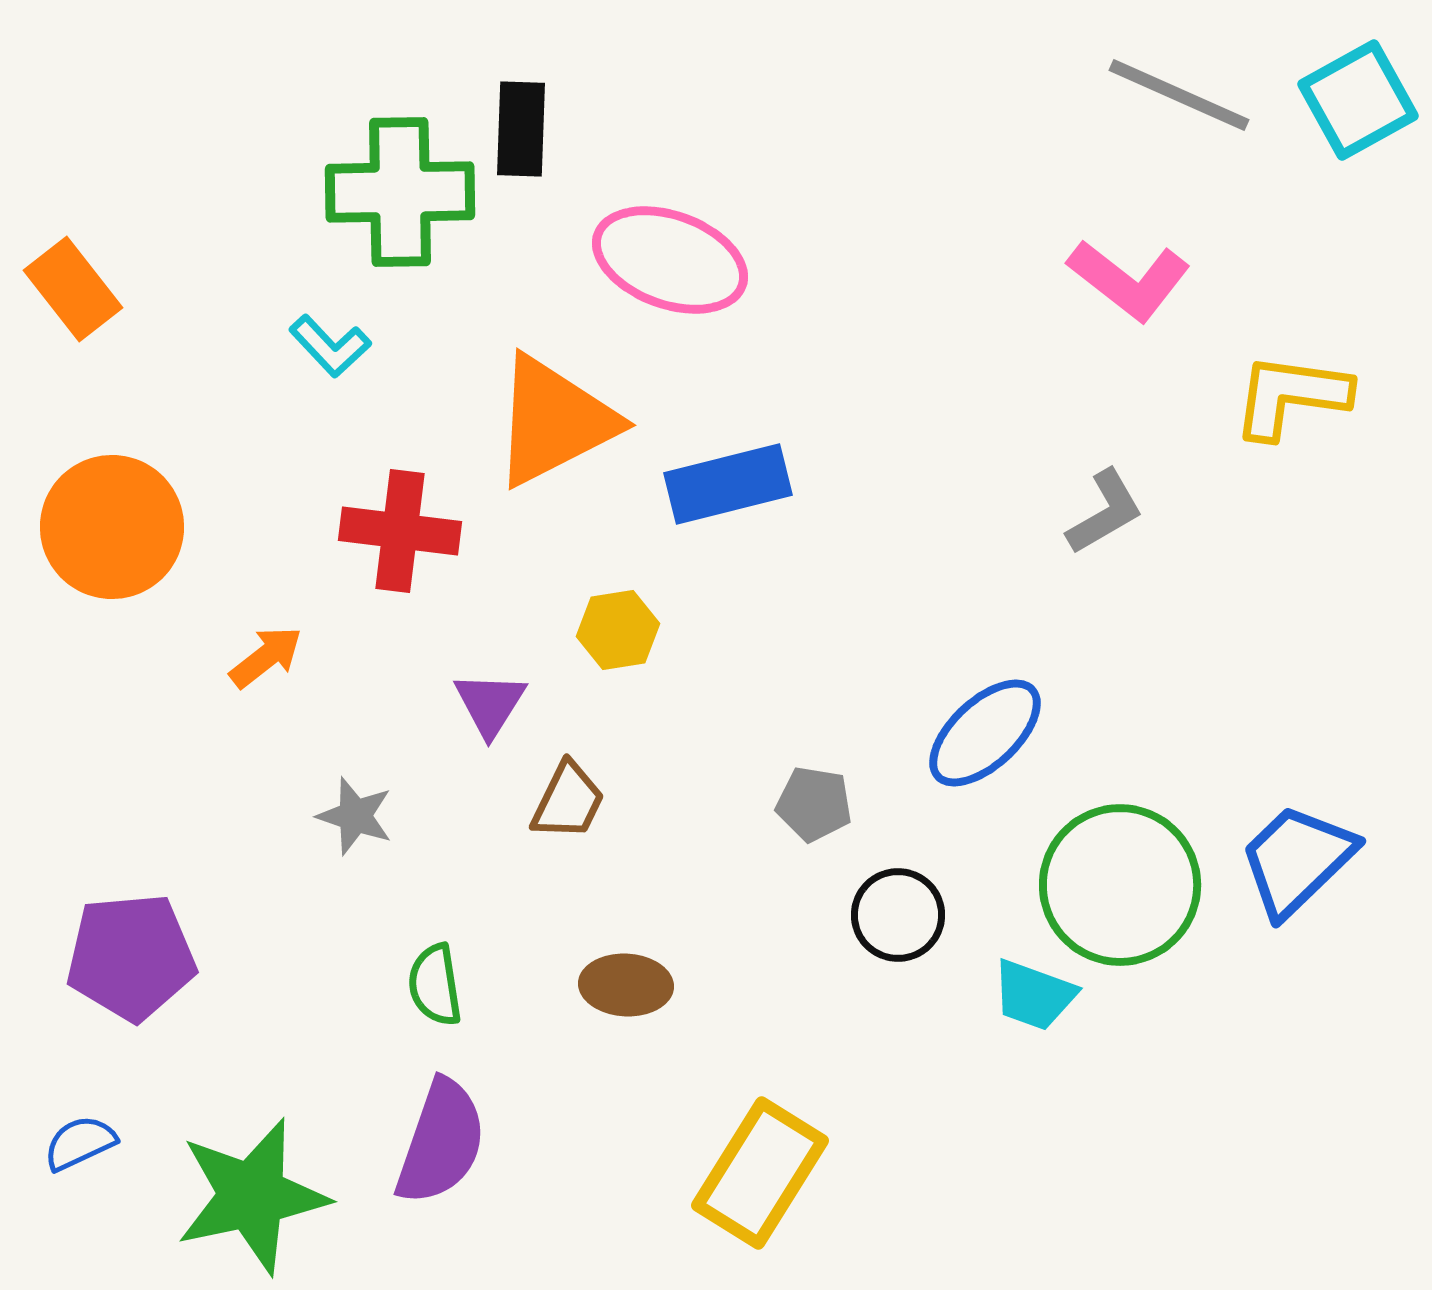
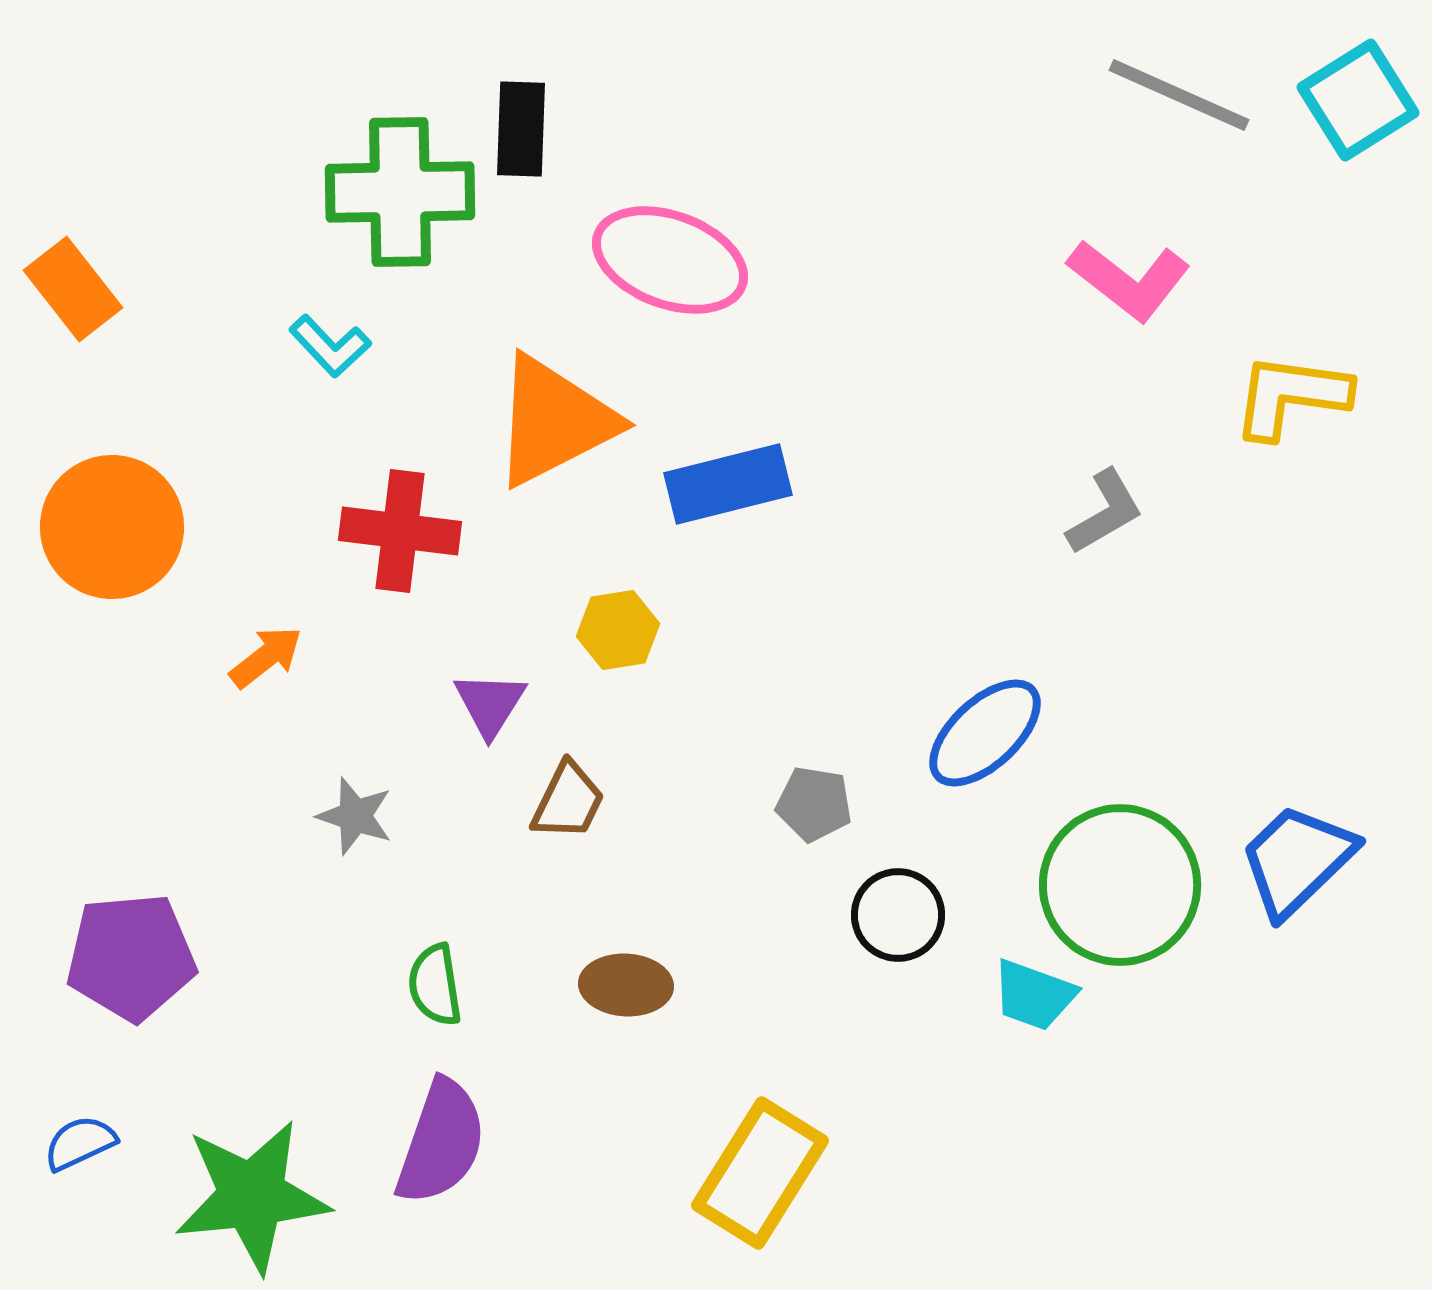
cyan square: rotated 3 degrees counterclockwise
green star: rotated 6 degrees clockwise
